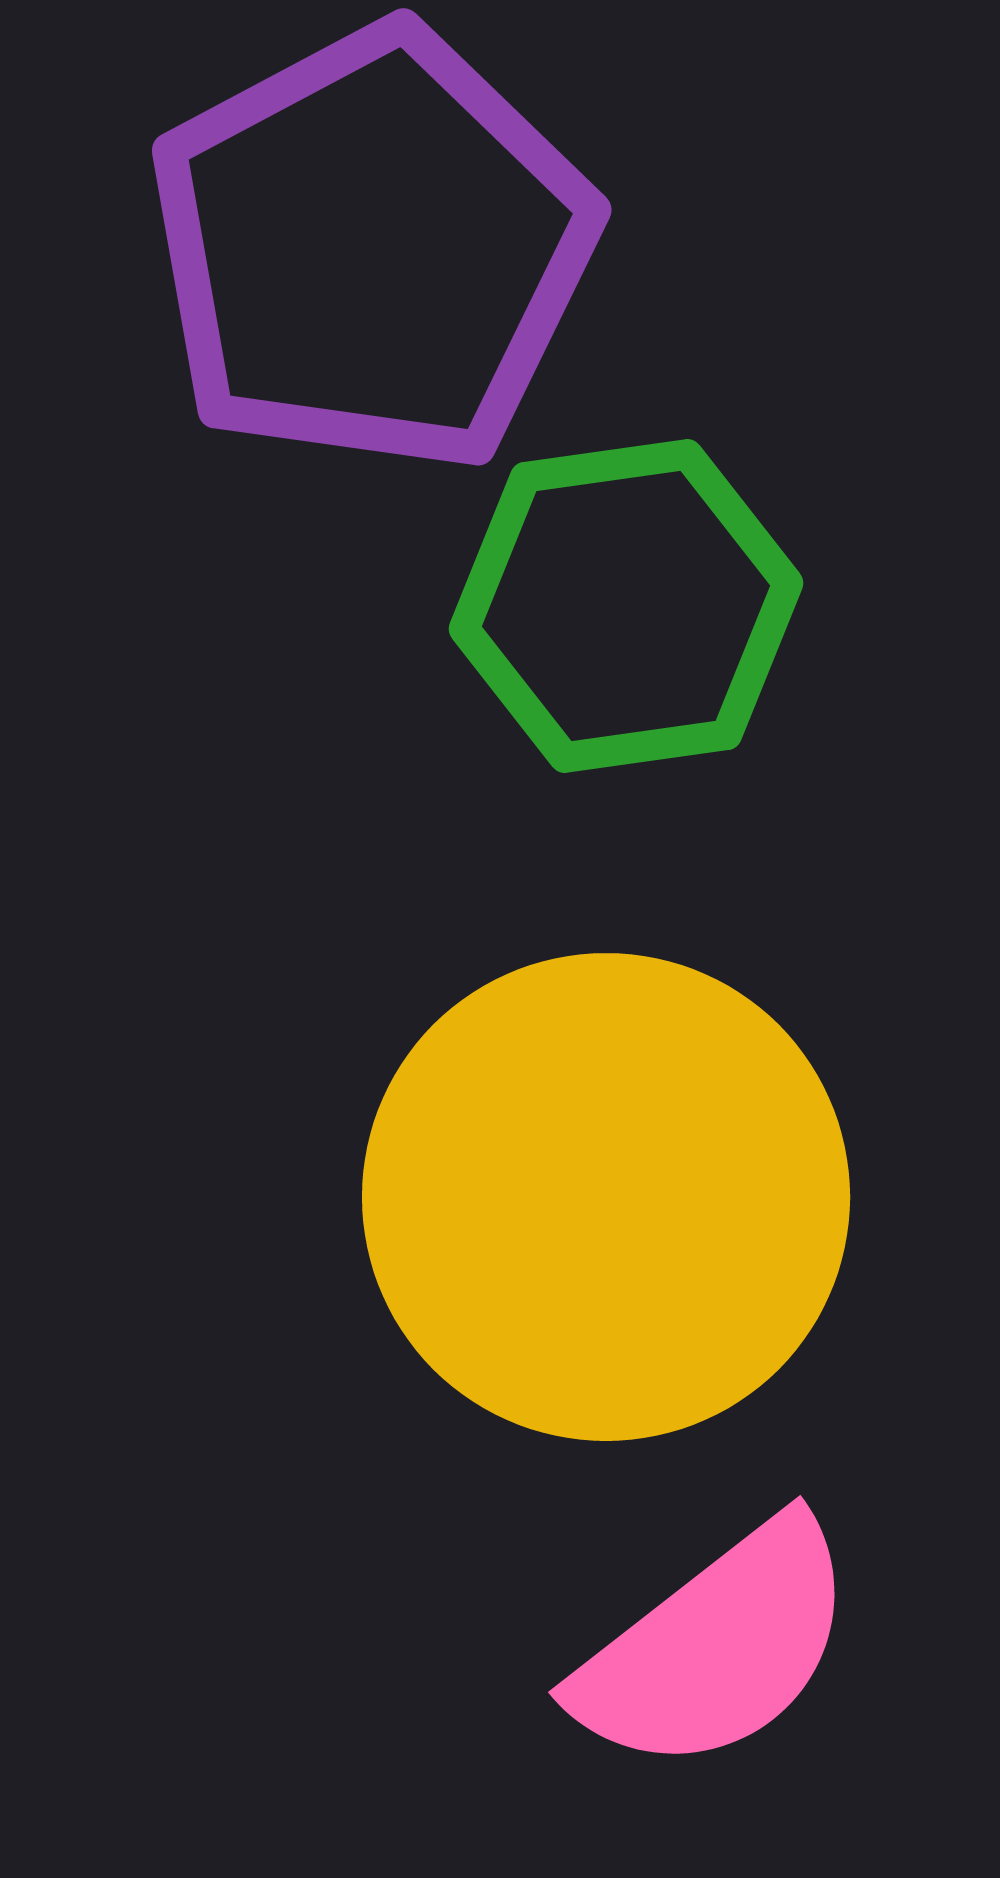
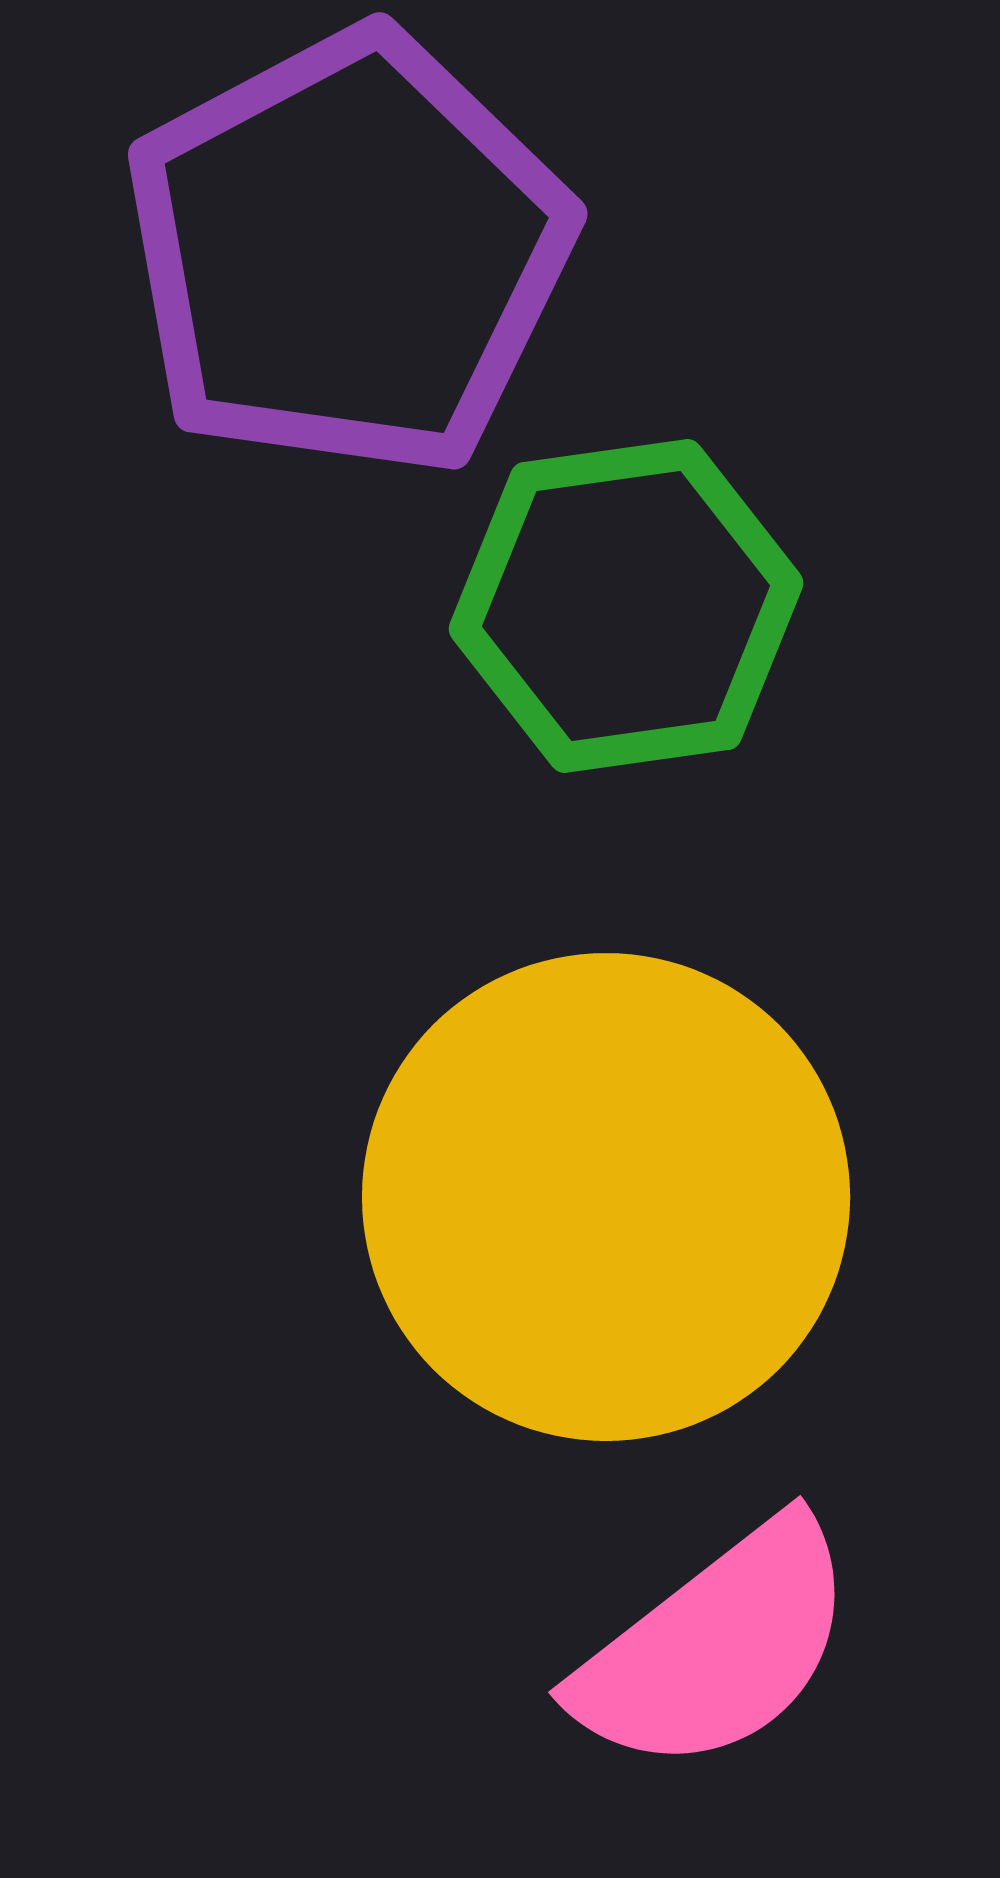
purple pentagon: moved 24 px left, 4 px down
